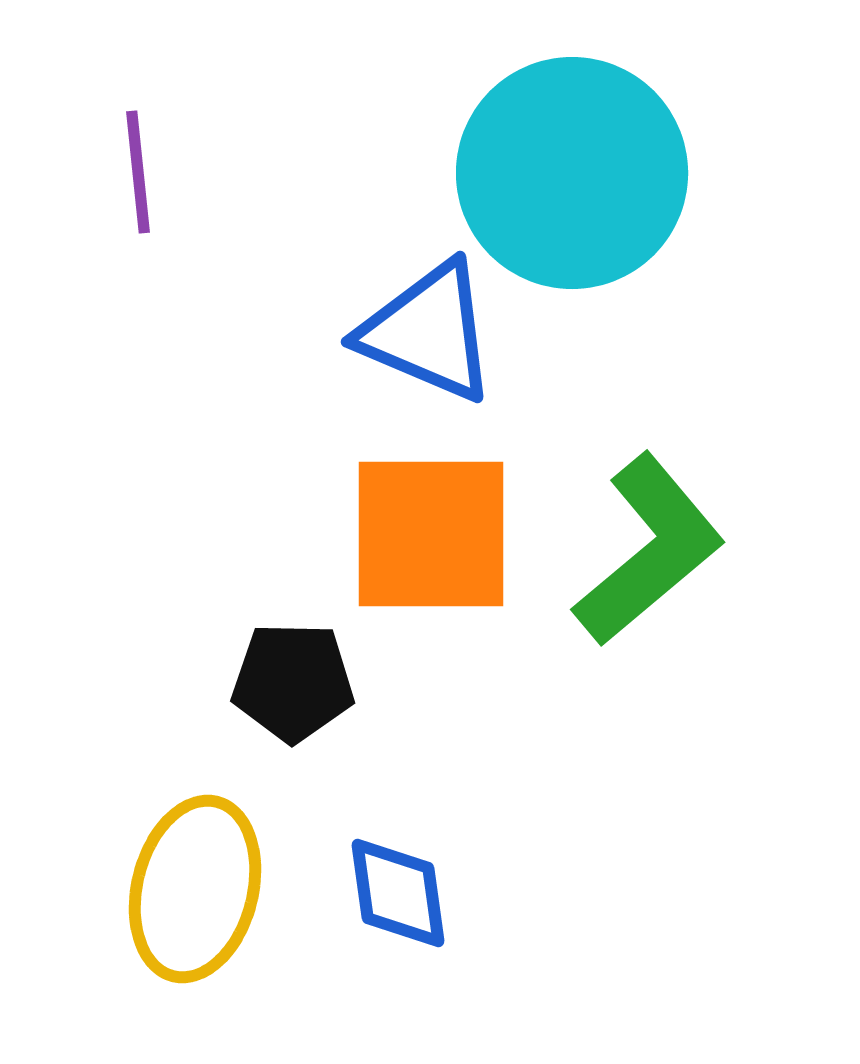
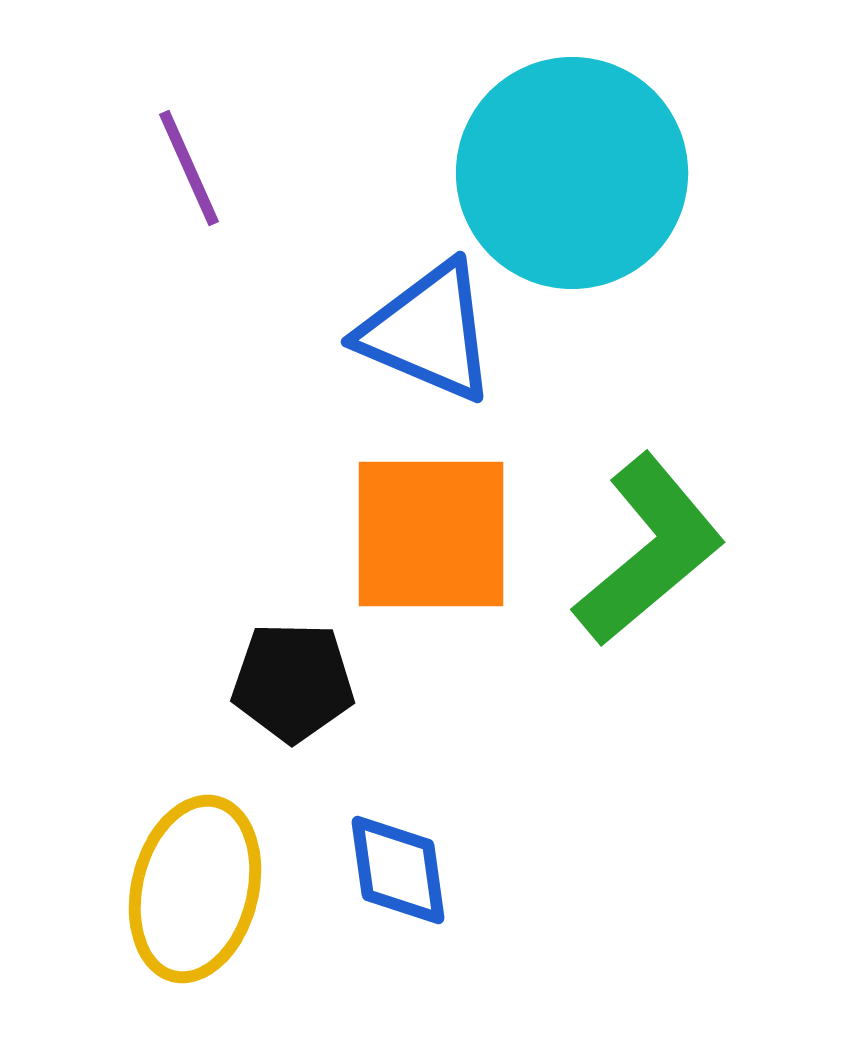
purple line: moved 51 px right, 4 px up; rotated 18 degrees counterclockwise
blue diamond: moved 23 px up
